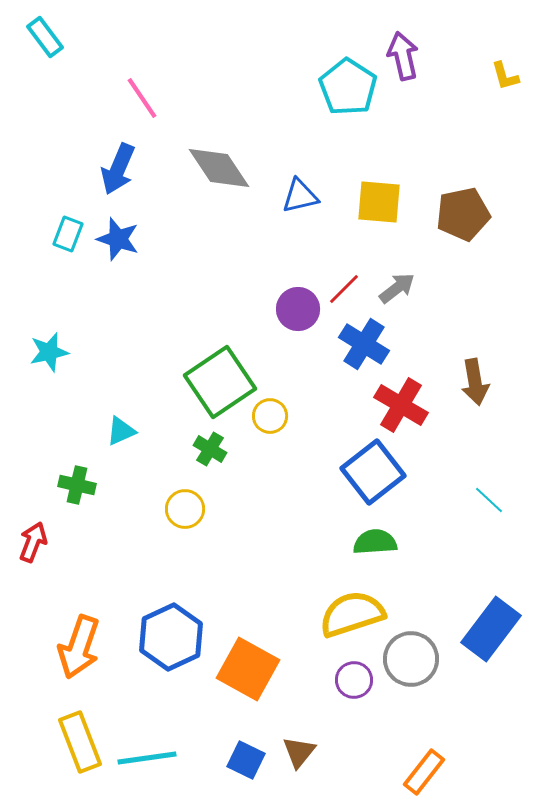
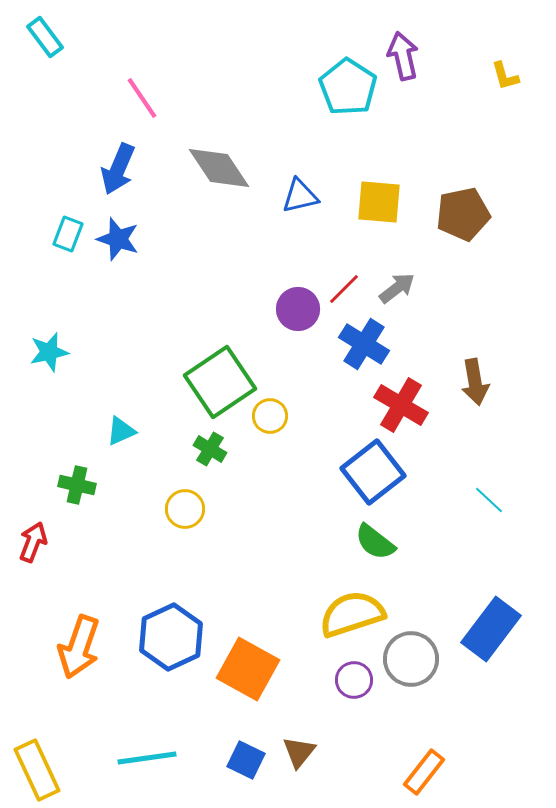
green semicircle at (375, 542): rotated 138 degrees counterclockwise
yellow rectangle at (80, 742): moved 43 px left, 28 px down; rotated 4 degrees counterclockwise
